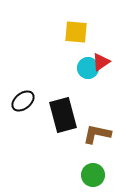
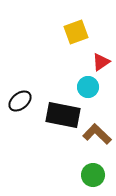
yellow square: rotated 25 degrees counterclockwise
cyan circle: moved 19 px down
black ellipse: moved 3 px left
black rectangle: rotated 64 degrees counterclockwise
brown L-shape: rotated 32 degrees clockwise
